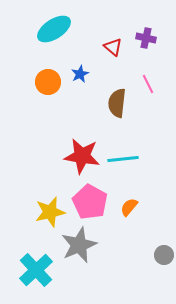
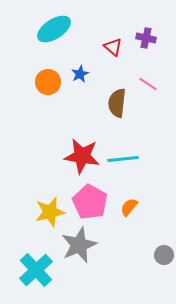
pink line: rotated 30 degrees counterclockwise
